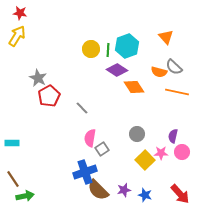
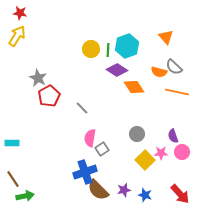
purple semicircle: rotated 32 degrees counterclockwise
